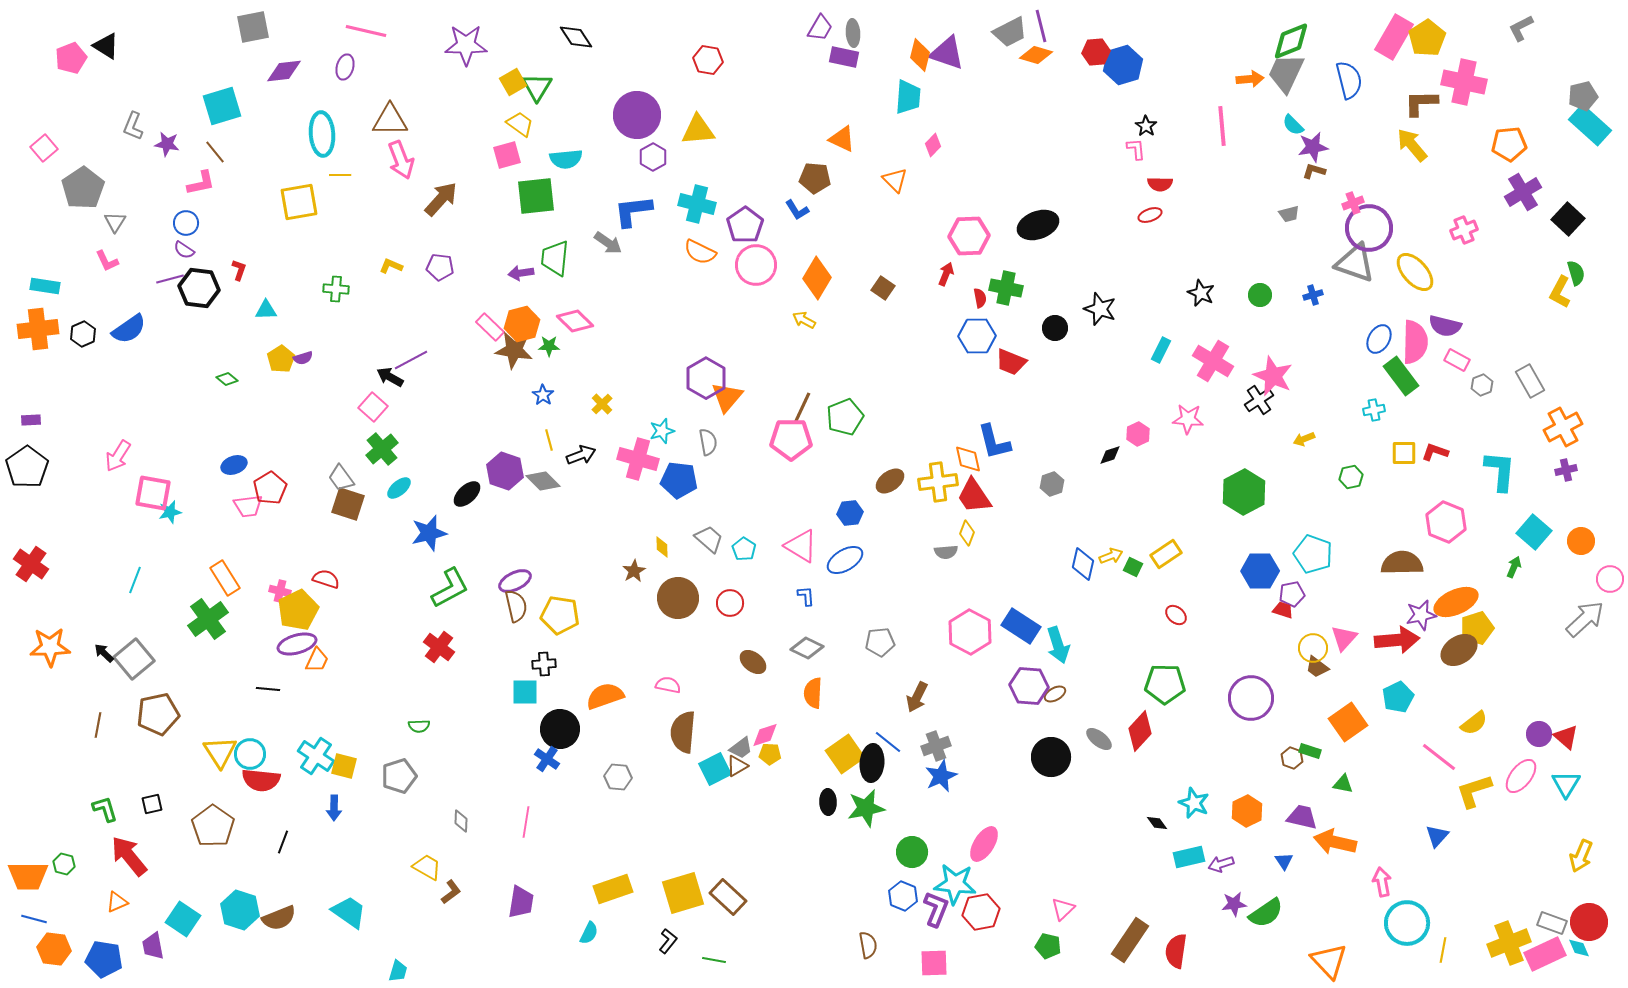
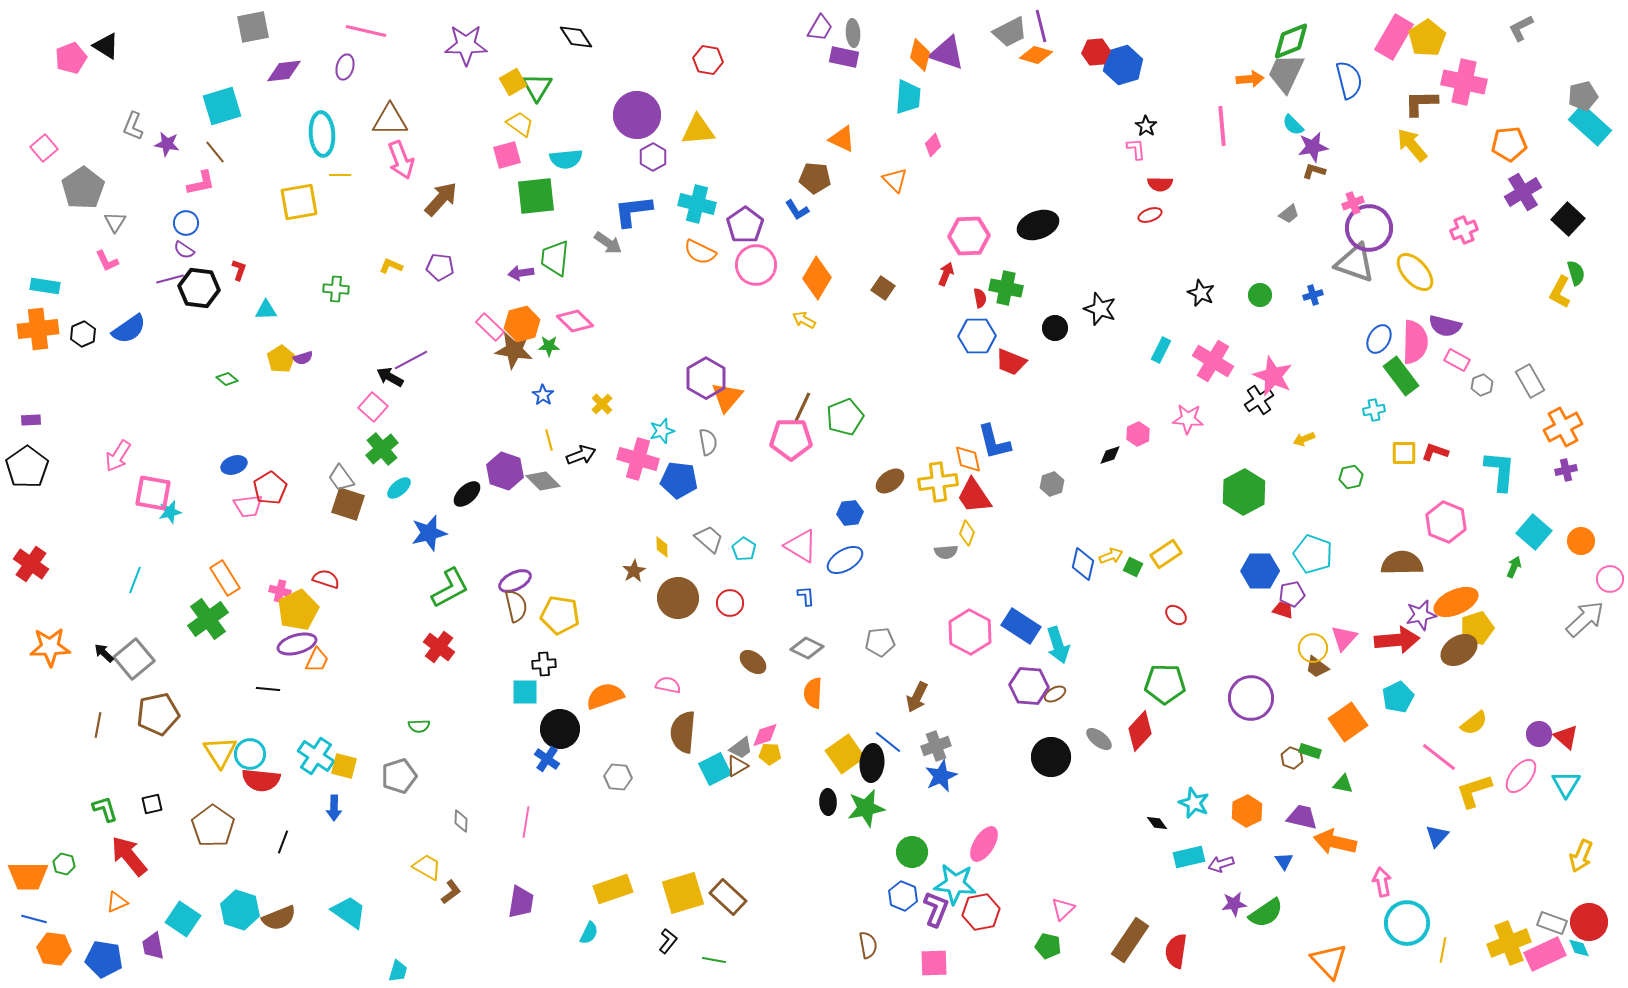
gray trapezoid at (1289, 214): rotated 25 degrees counterclockwise
